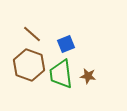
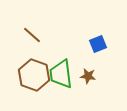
brown line: moved 1 px down
blue square: moved 32 px right
brown hexagon: moved 5 px right, 10 px down
